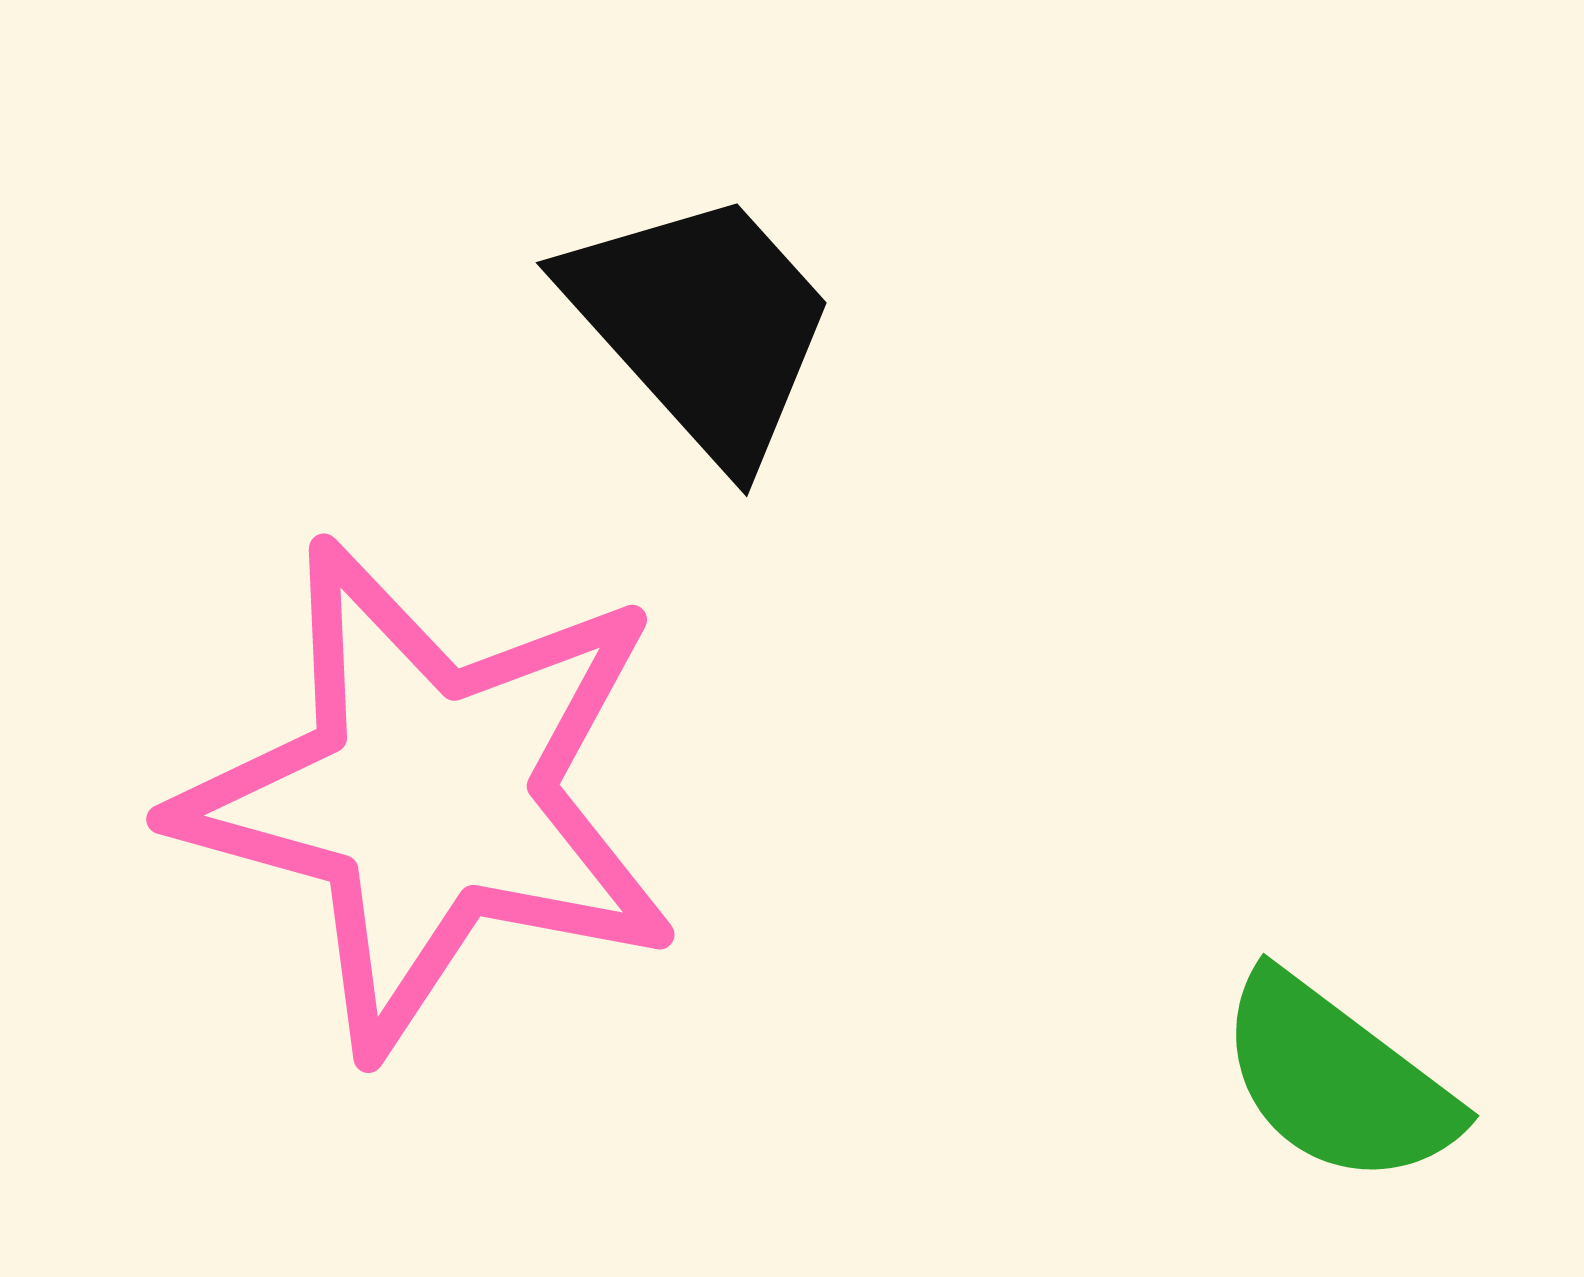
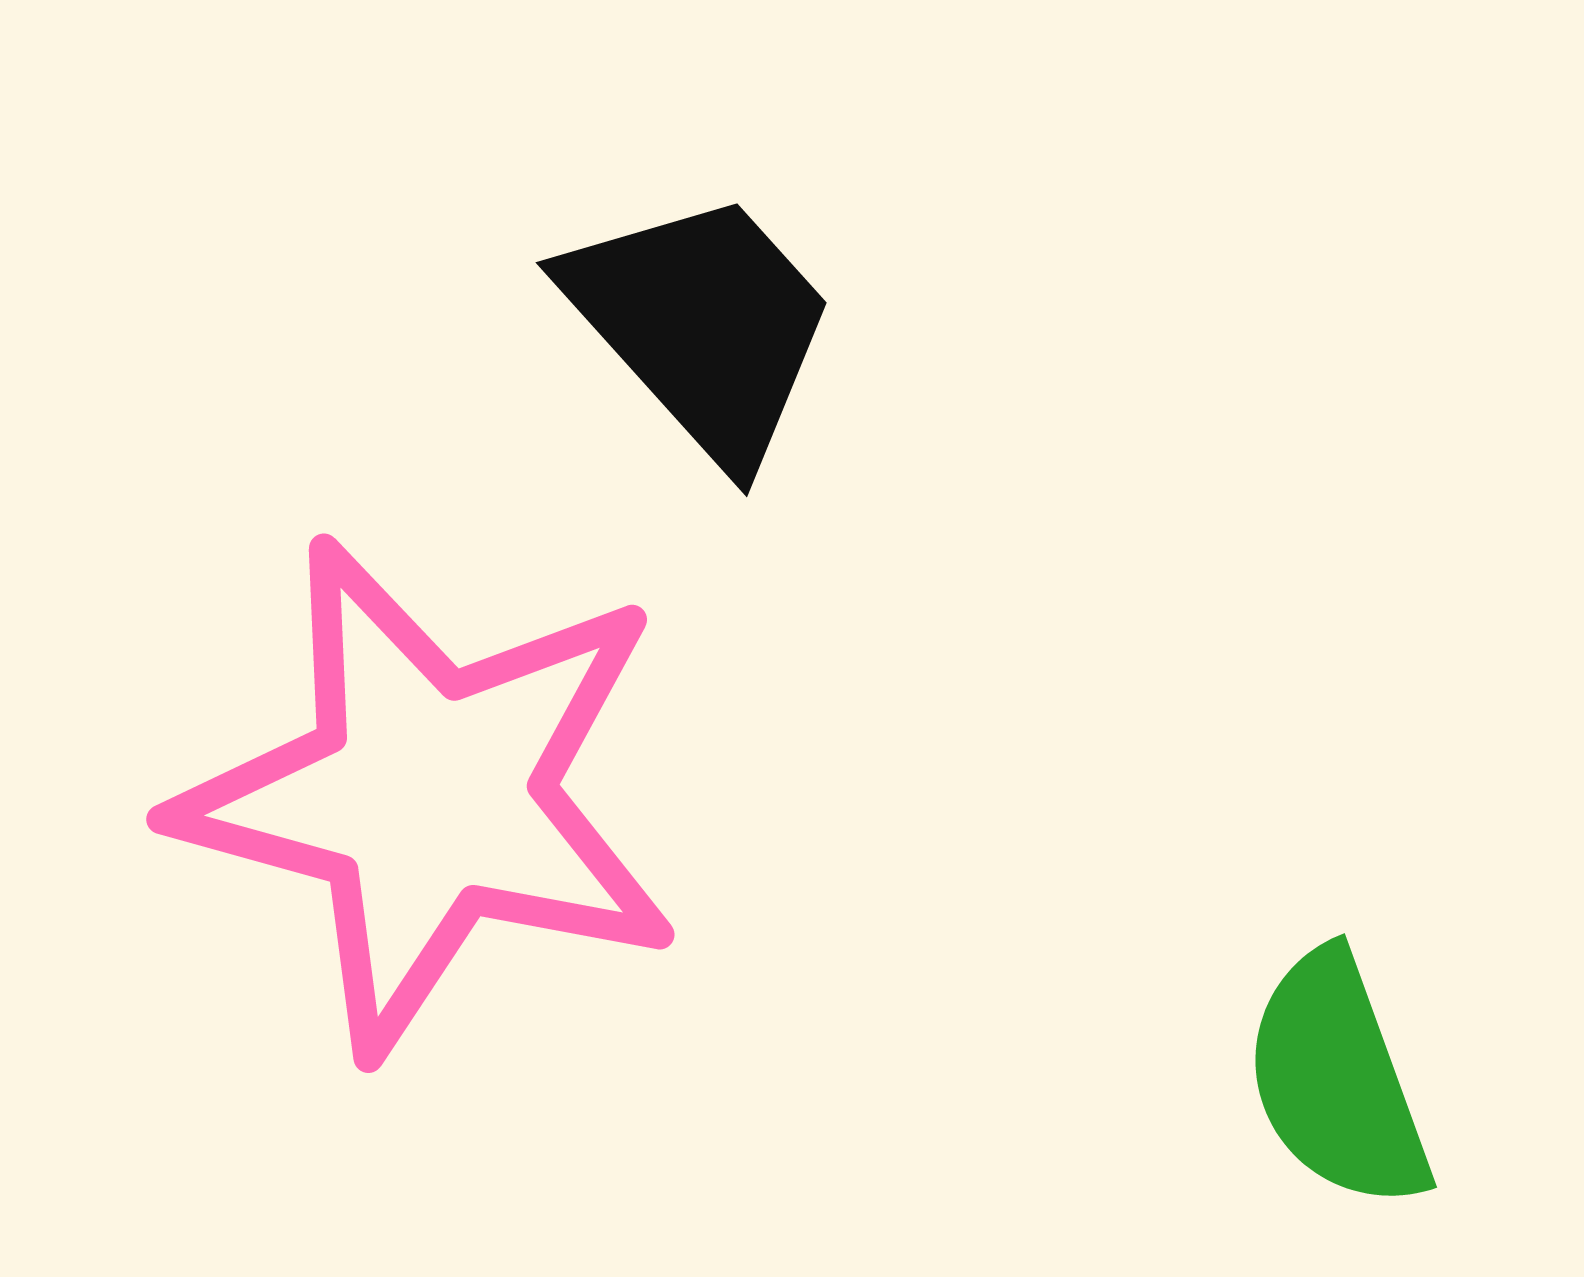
green semicircle: rotated 33 degrees clockwise
